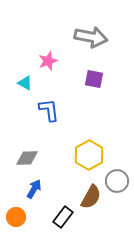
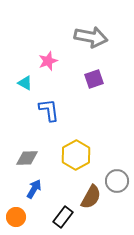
purple square: rotated 30 degrees counterclockwise
yellow hexagon: moved 13 px left
